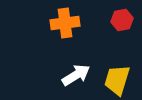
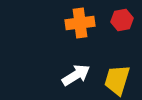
orange cross: moved 15 px right
